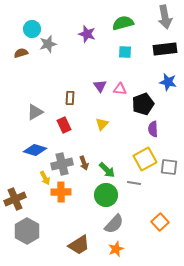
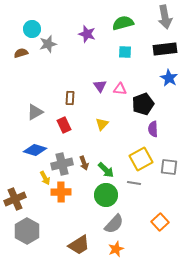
blue star: moved 1 px right, 4 px up; rotated 18 degrees clockwise
yellow square: moved 4 px left
green arrow: moved 1 px left
